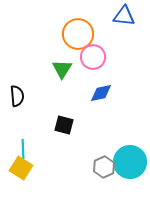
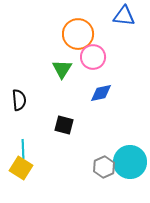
black semicircle: moved 2 px right, 4 px down
